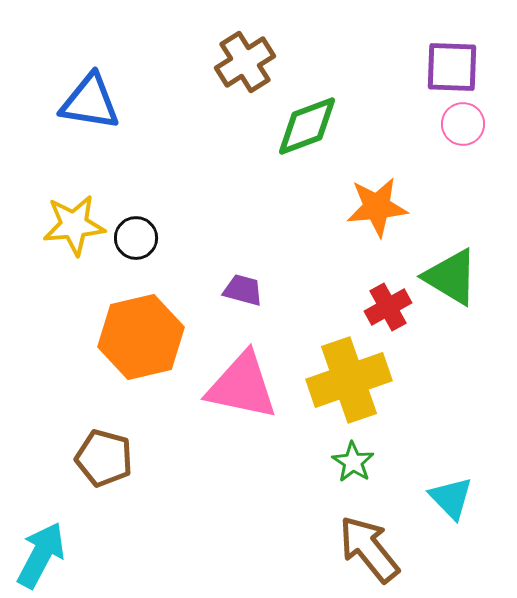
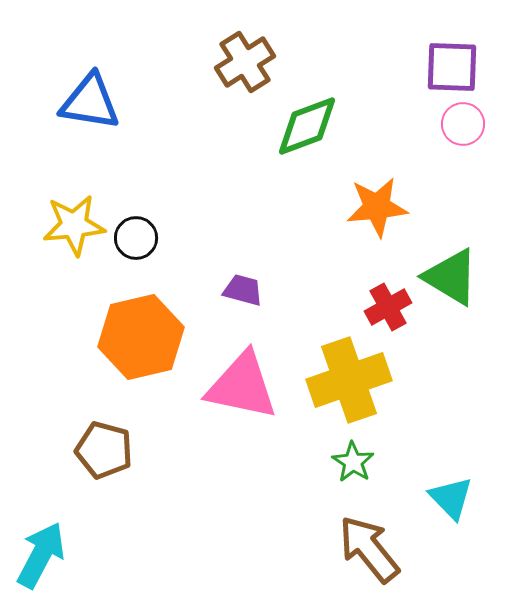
brown pentagon: moved 8 px up
